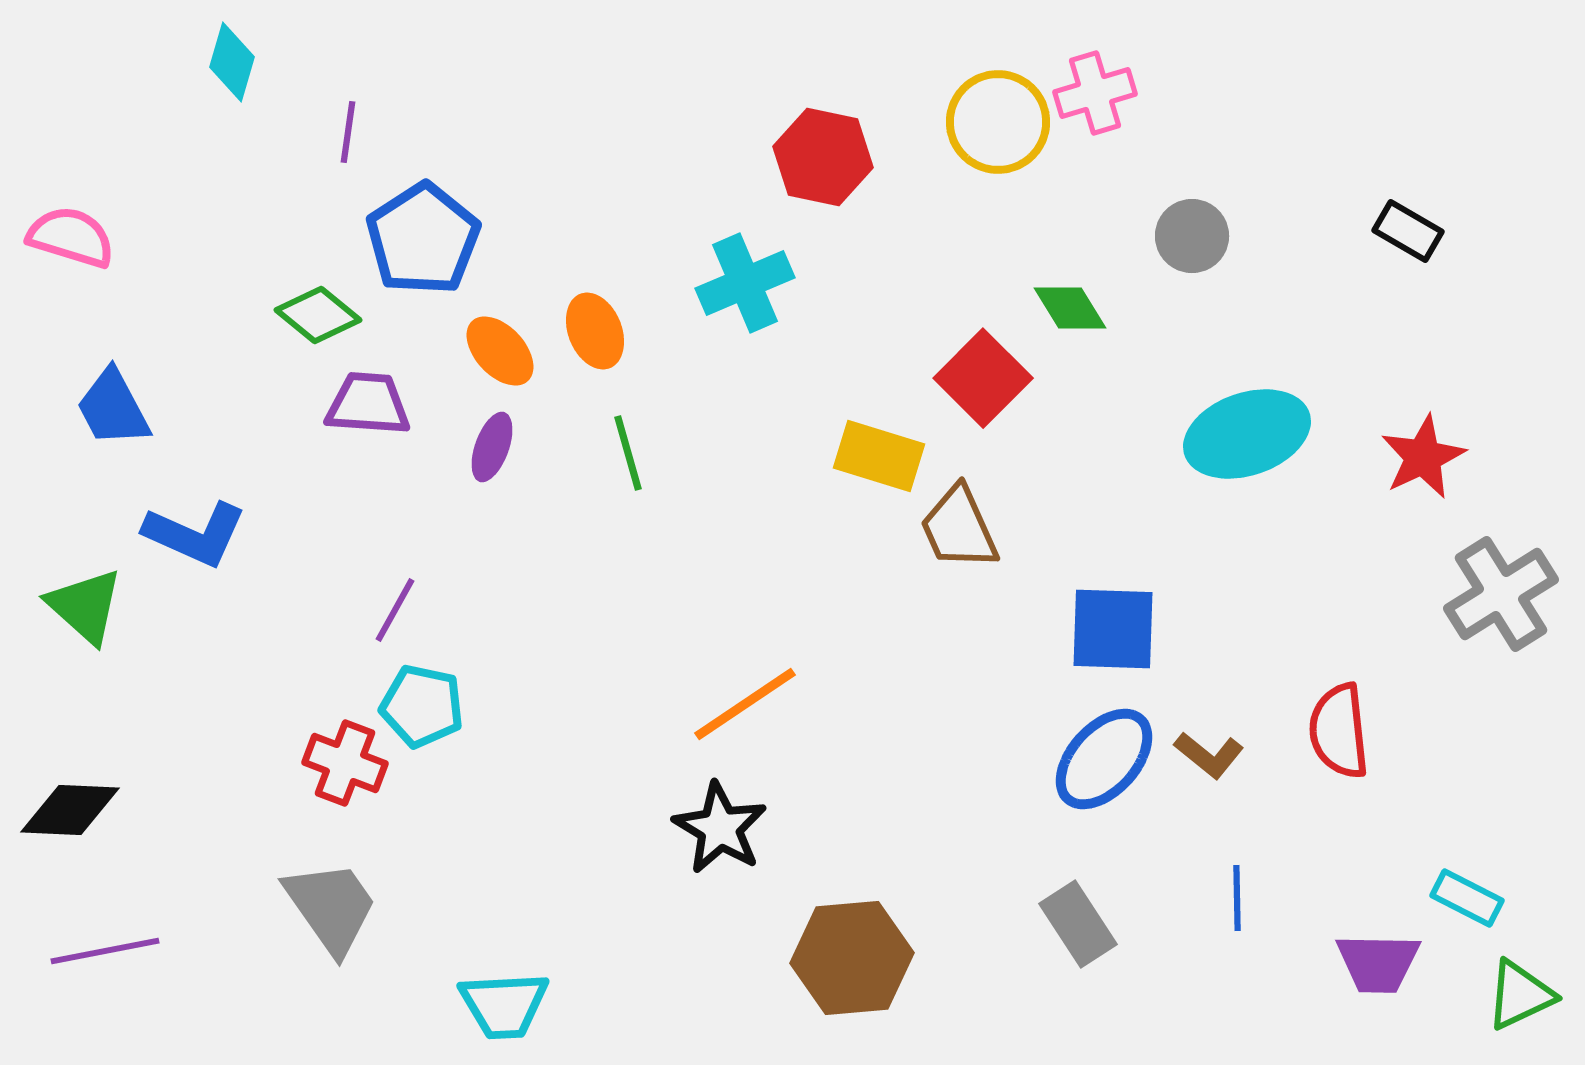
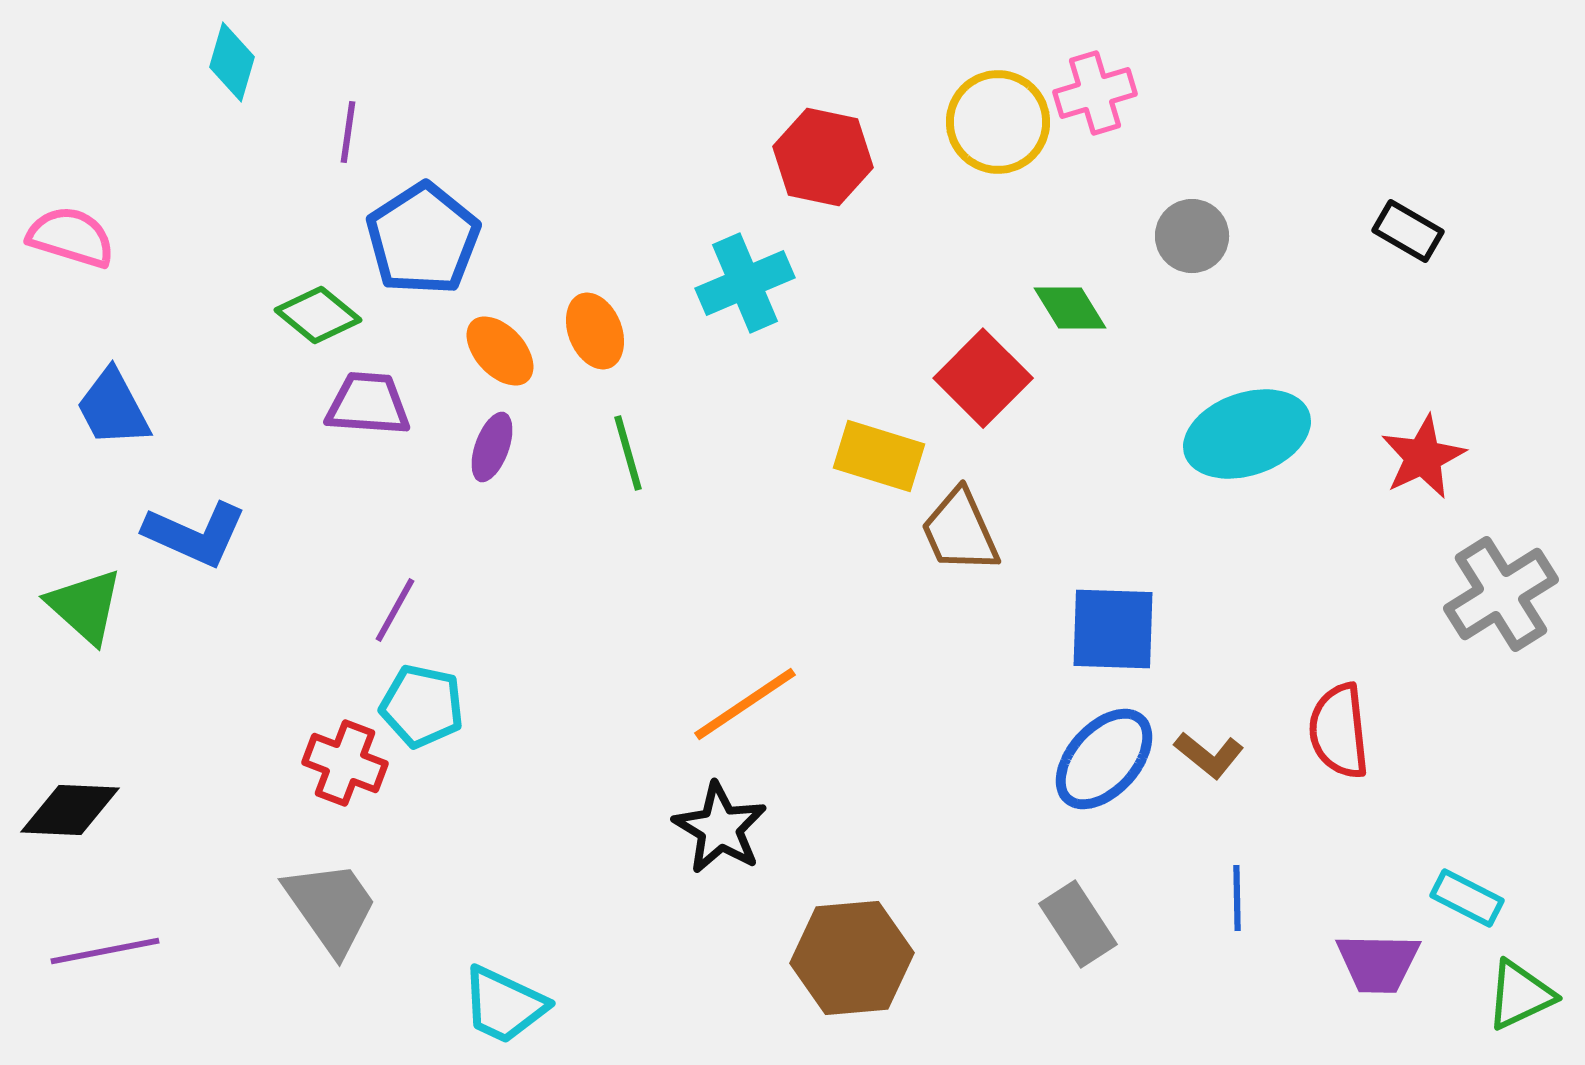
brown trapezoid at (959, 528): moved 1 px right, 3 px down
cyan trapezoid at (504, 1005): rotated 28 degrees clockwise
